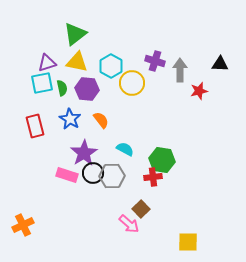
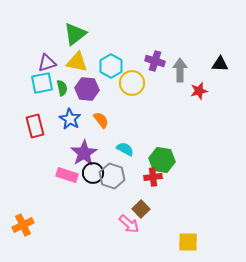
gray hexagon: rotated 20 degrees clockwise
